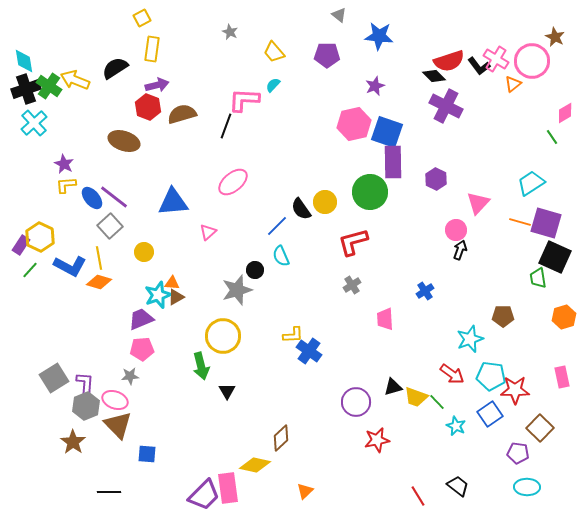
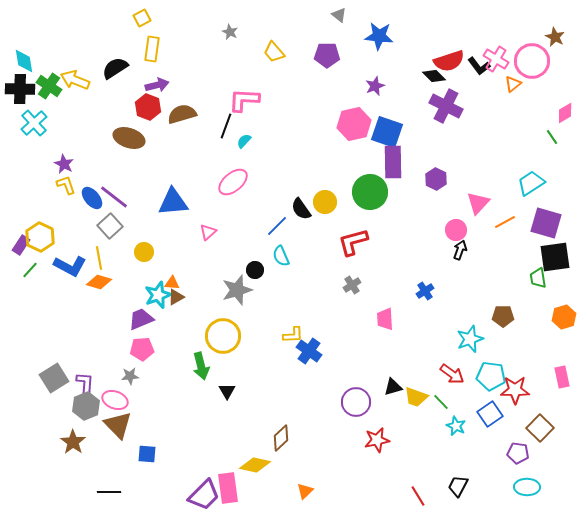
cyan semicircle at (273, 85): moved 29 px left, 56 px down
black cross at (26, 89): moved 6 px left; rotated 20 degrees clockwise
brown ellipse at (124, 141): moved 5 px right, 3 px up
yellow L-shape at (66, 185): rotated 75 degrees clockwise
orange line at (520, 222): moved 15 px left; rotated 45 degrees counterclockwise
black square at (555, 257): rotated 32 degrees counterclockwise
green line at (437, 402): moved 4 px right
black trapezoid at (458, 486): rotated 100 degrees counterclockwise
